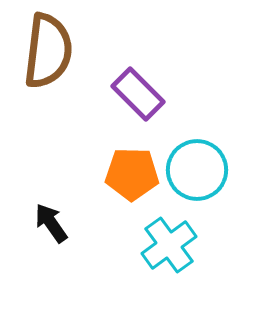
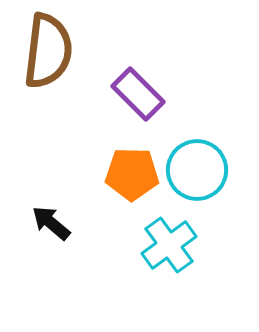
black arrow: rotated 15 degrees counterclockwise
